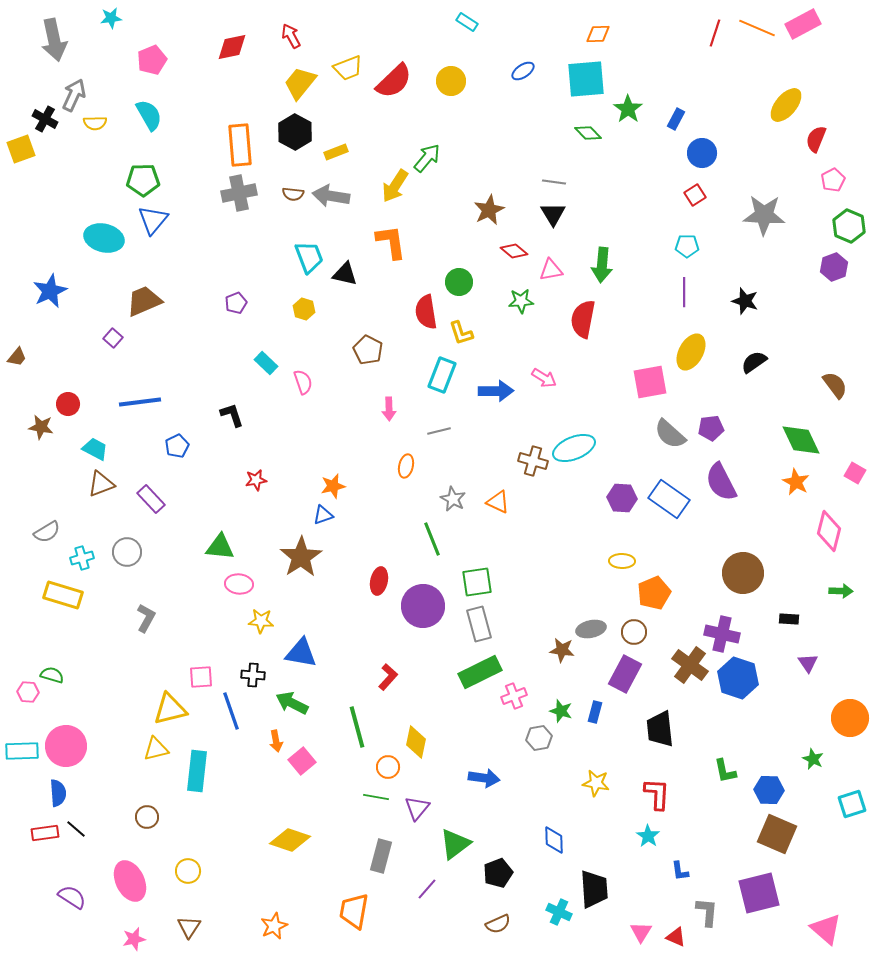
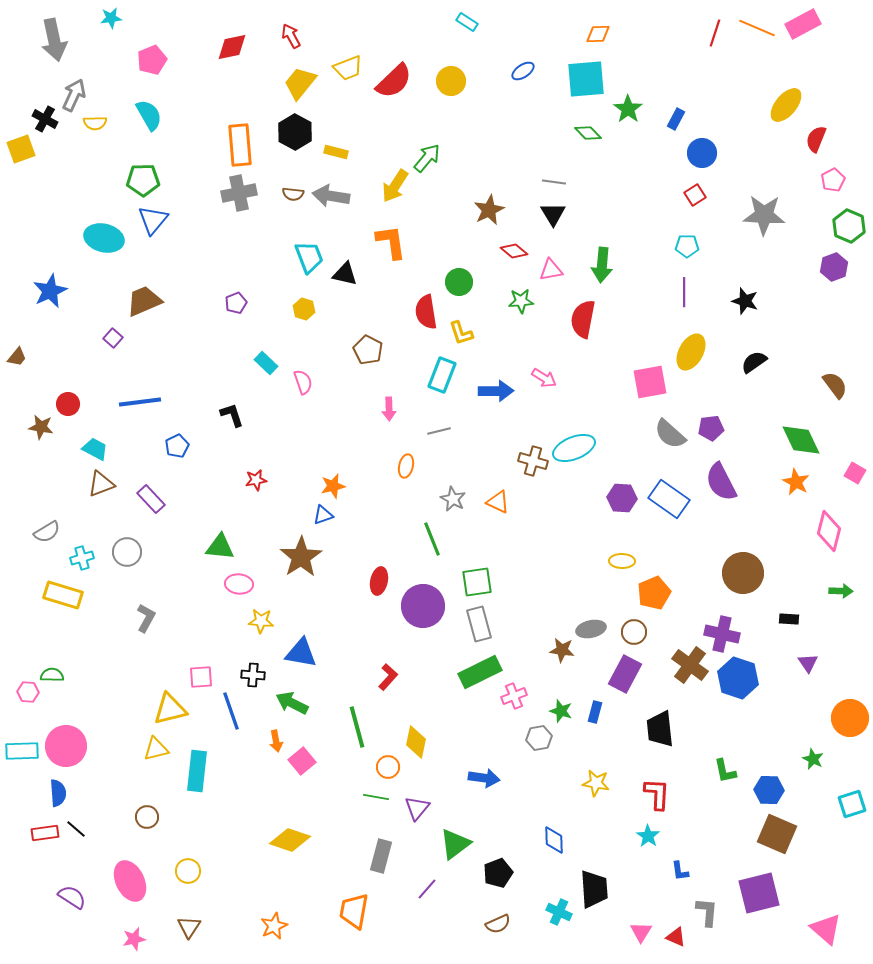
yellow rectangle at (336, 152): rotated 35 degrees clockwise
green semicircle at (52, 675): rotated 15 degrees counterclockwise
